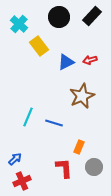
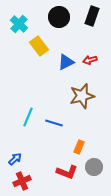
black rectangle: rotated 24 degrees counterclockwise
brown star: rotated 10 degrees clockwise
red L-shape: moved 3 px right, 4 px down; rotated 115 degrees clockwise
